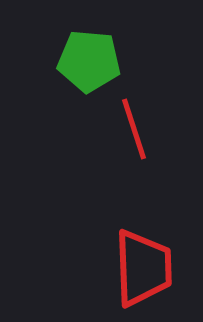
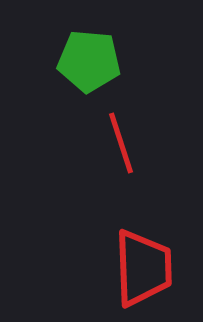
red line: moved 13 px left, 14 px down
